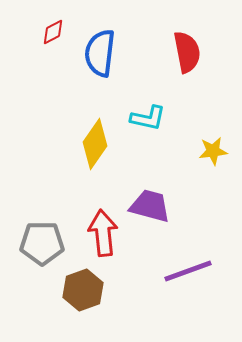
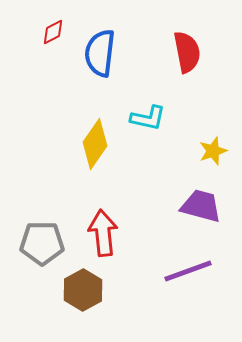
yellow star: rotated 12 degrees counterclockwise
purple trapezoid: moved 51 px right
brown hexagon: rotated 9 degrees counterclockwise
